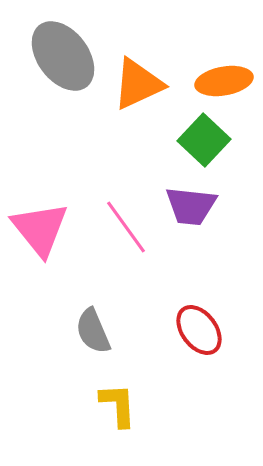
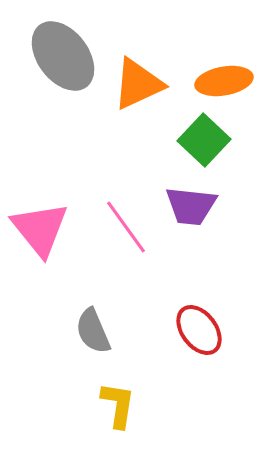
yellow L-shape: rotated 12 degrees clockwise
